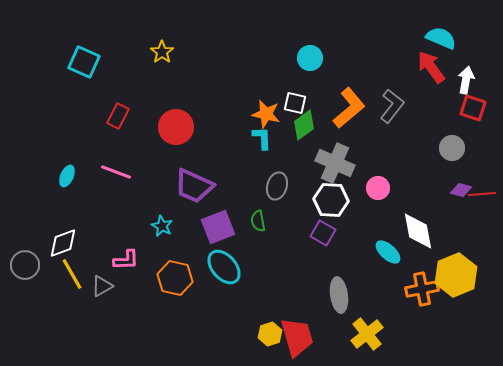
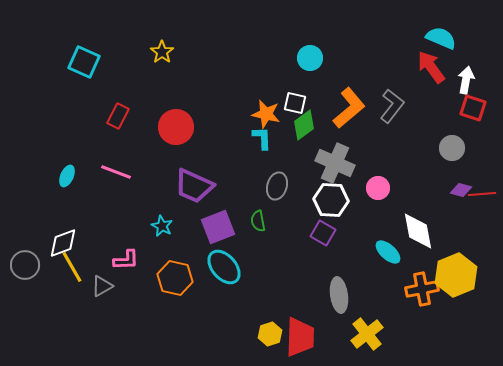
yellow line at (72, 274): moved 7 px up
red trapezoid at (297, 337): moved 3 px right; rotated 18 degrees clockwise
